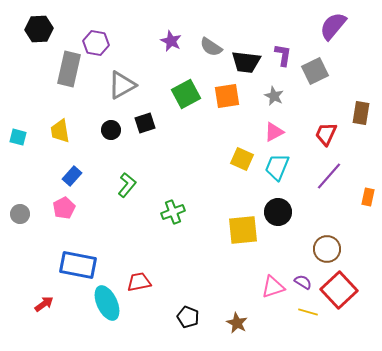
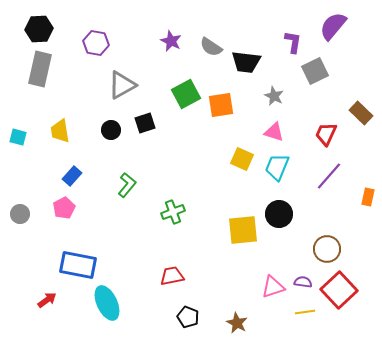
purple L-shape at (283, 55): moved 10 px right, 13 px up
gray rectangle at (69, 69): moved 29 px left
orange square at (227, 96): moved 6 px left, 9 px down
brown rectangle at (361, 113): rotated 55 degrees counterclockwise
pink triangle at (274, 132): rotated 45 degrees clockwise
black circle at (278, 212): moved 1 px right, 2 px down
red trapezoid at (139, 282): moved 33 px right, 6 px up
purple semicircle at (303, 282): rotated 24 degrees counterclockwise
red arrow at (44, 304): moved 3 px right, 4 px up
yellow line at (308, 312): moved 3 px left; rotated 24 degrees counterclockwise
